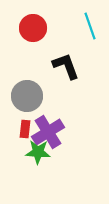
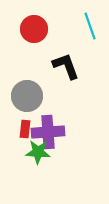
red circle: moved 1 px right, 1 px down
purple cross: rotated 28 degrees clockwise
